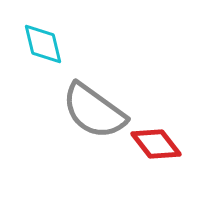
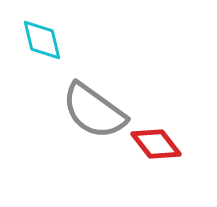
cyan diamond: moved 1 px left, 4 px up
